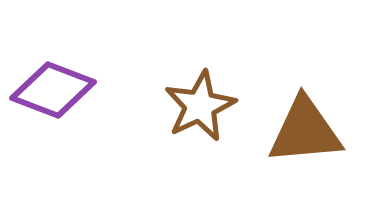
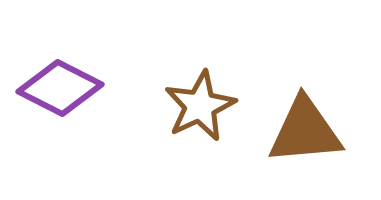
purple diamond: moved 7 px right, 2 px up; rotated 6 degrees clockwise
